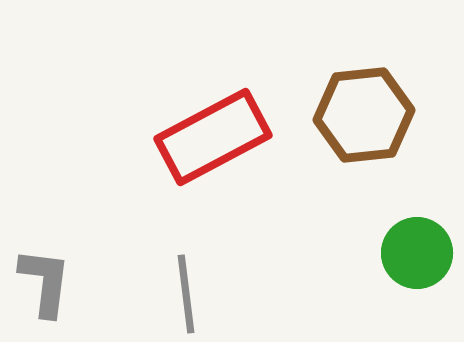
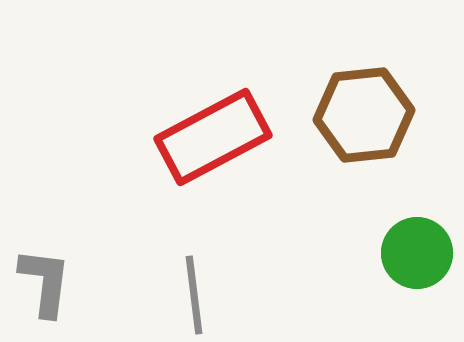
gray line: moved 8 px right, 1 px down
